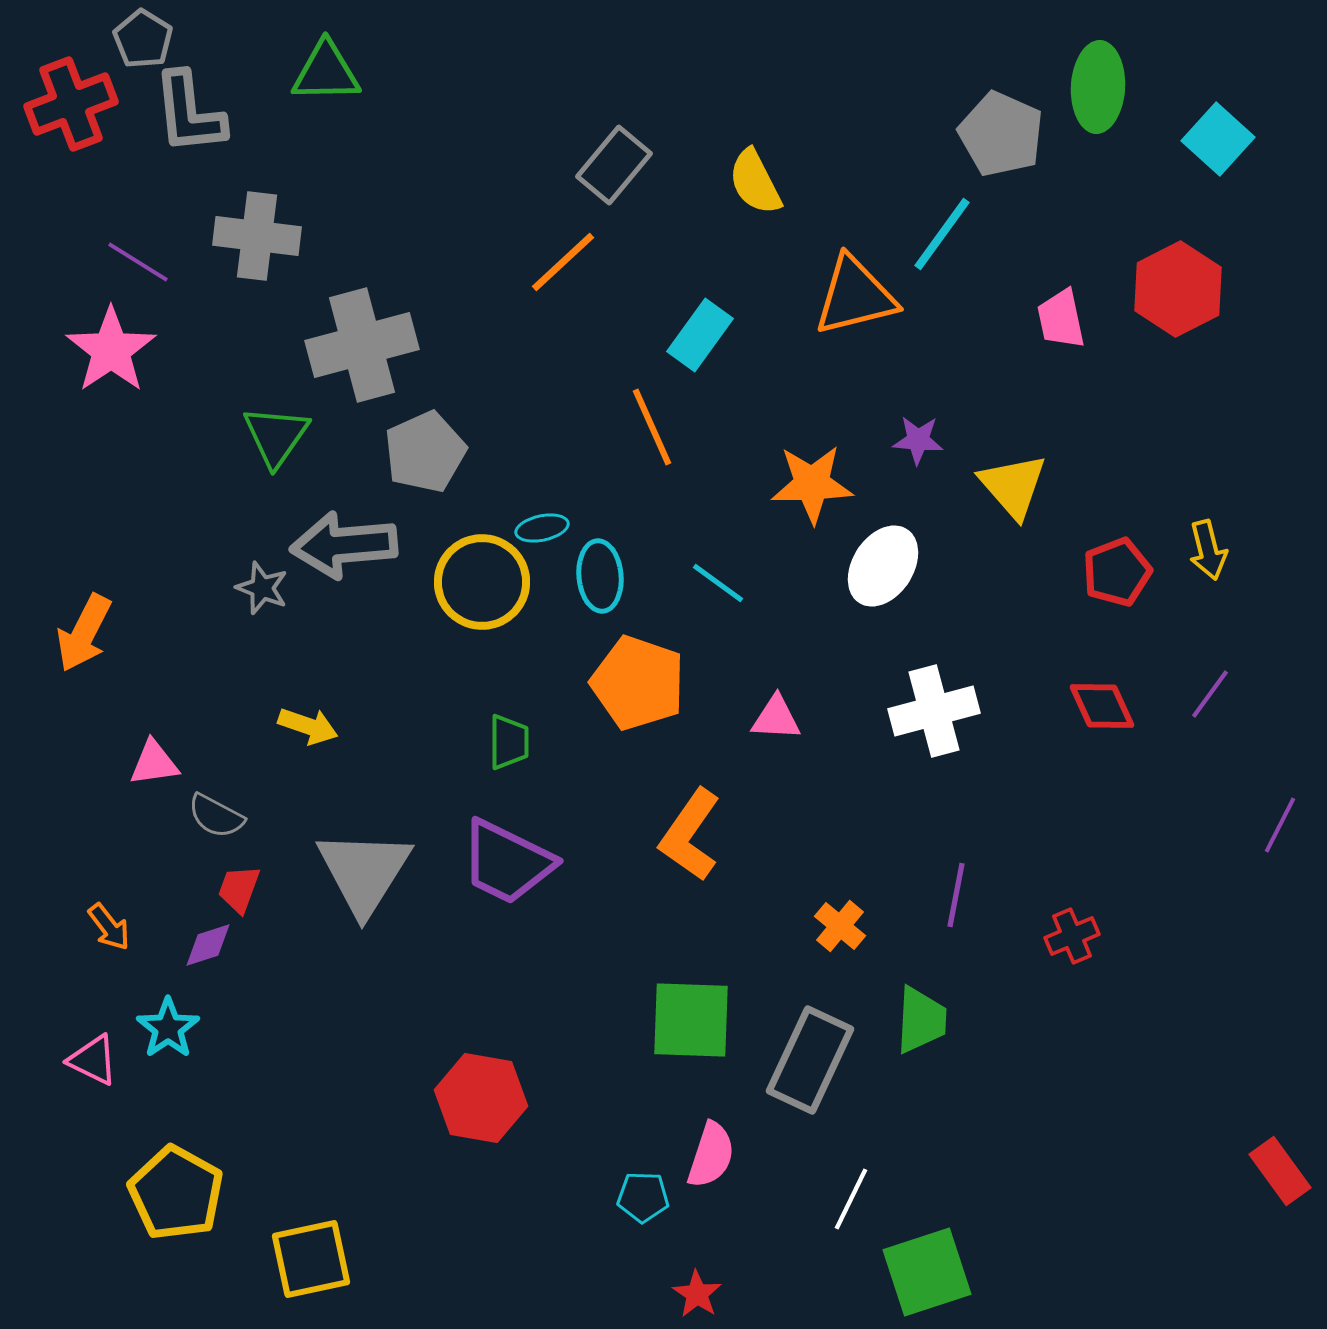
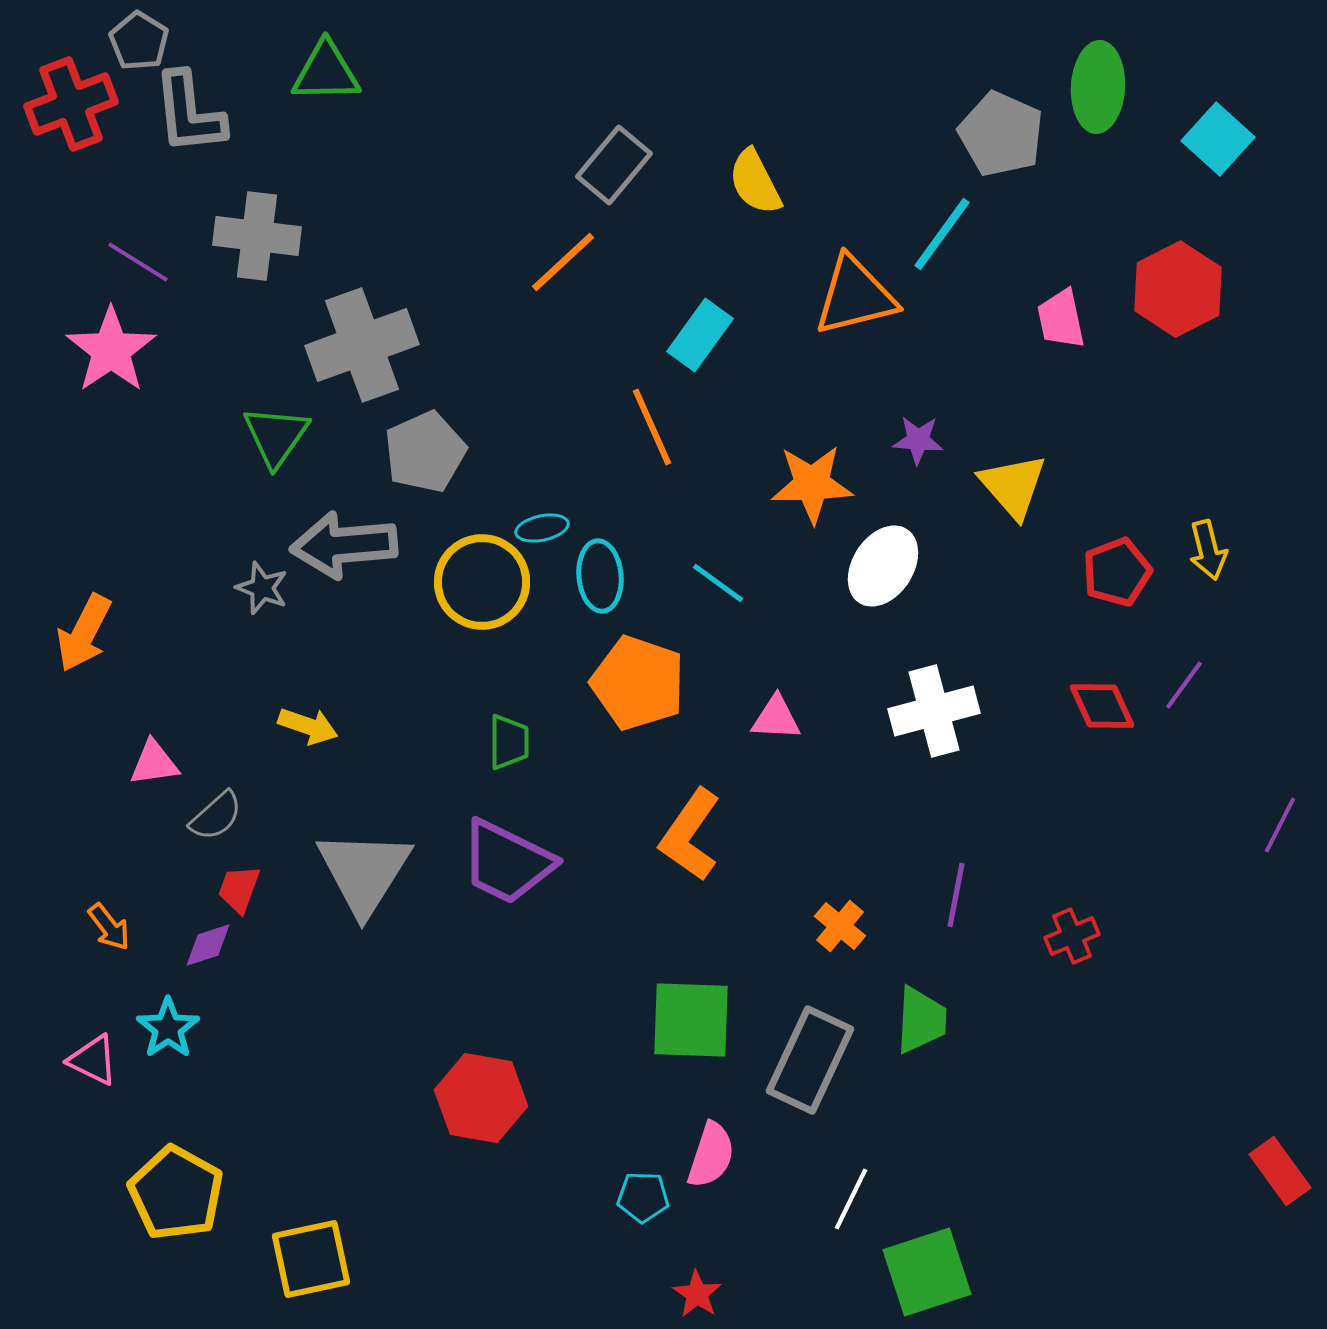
gray pentagon at (143, 39): moved 4 px left, 2 px down
gray cross at (362, 345): rotated 5 degrees counterclockwise
purple line at (1210, 694): moved 26 px left, 9 px up
gray semicircle at (216, 816): rotated 70 degrees counterclockwise
